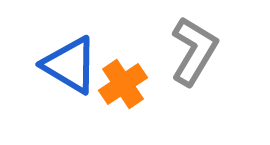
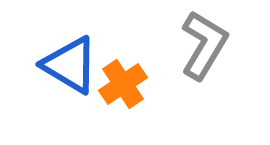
gray L-shape: moved 10 px right, 6 px up
